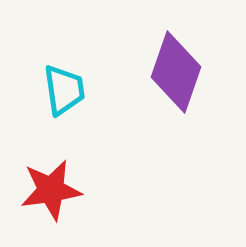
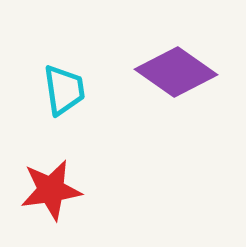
purple diamond: rotated 74 degrees counterclockwise
